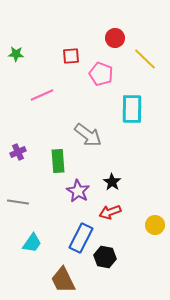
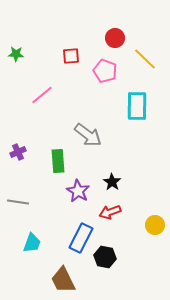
pink pentagon: moved 4 px right, 3 px up
pink line: rotated 15 degrees counterclockwise
cyan rectangle: moved 5 px right, 3 px up
cyan trapezoid: rotated 15 degrees counterclockwise
